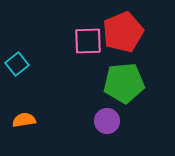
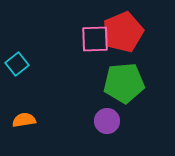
pink square: moved 7 px right, 2 px up
